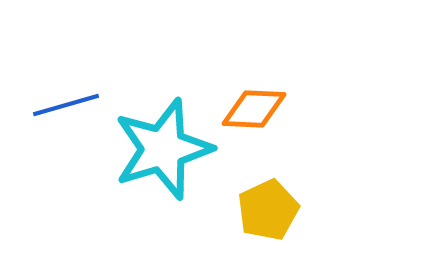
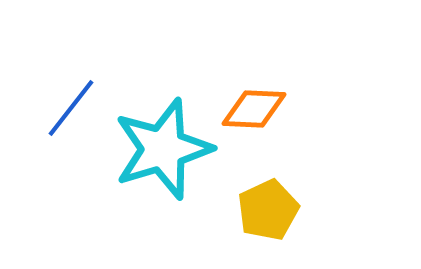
blue line: moved 5 px right, 3 px down; rotated 36 degrees counterclockwise
